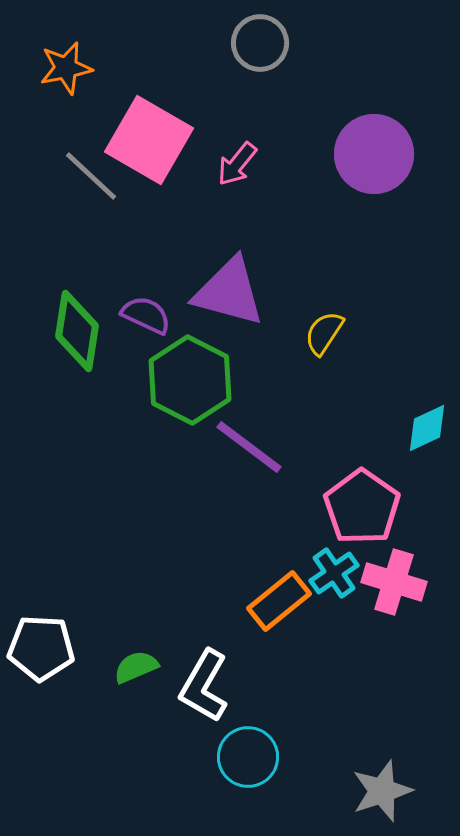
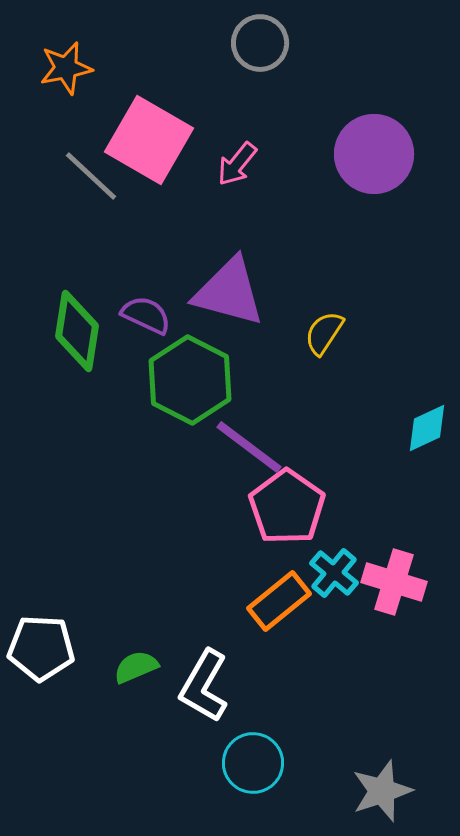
pink pentagon: moved 75 px left
cyan cross: rotated 15 degrees counterclockwise
cyan circle: moved 5 px right, 6 px down
